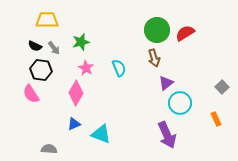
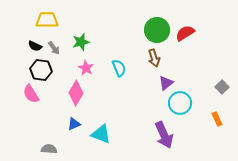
orange rectangle: moved 1 px right
purple arrow: moved 3 px left
